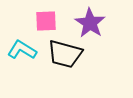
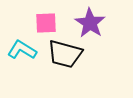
pink square: moved 2 px down
